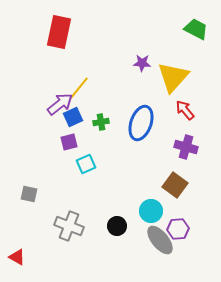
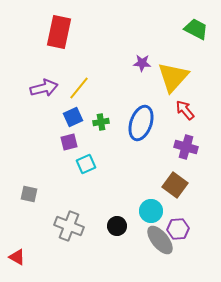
purple arrow: moved 16 px left, 16 px up; rotated 24 degrees clockwise
